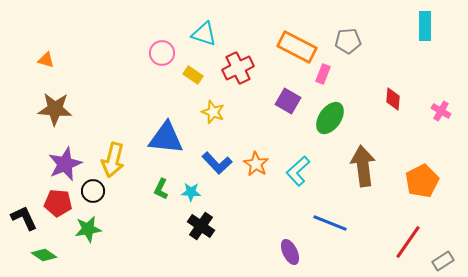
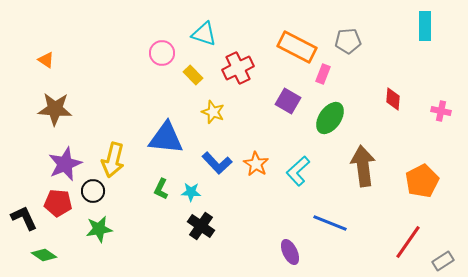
orange triangle: rotated 18 degrees clockwise
yellow rectangle: rotated 12 degrees clockwise
pink cross: rotated 18 degrees counterclockwise
green star: moved 11 px right
